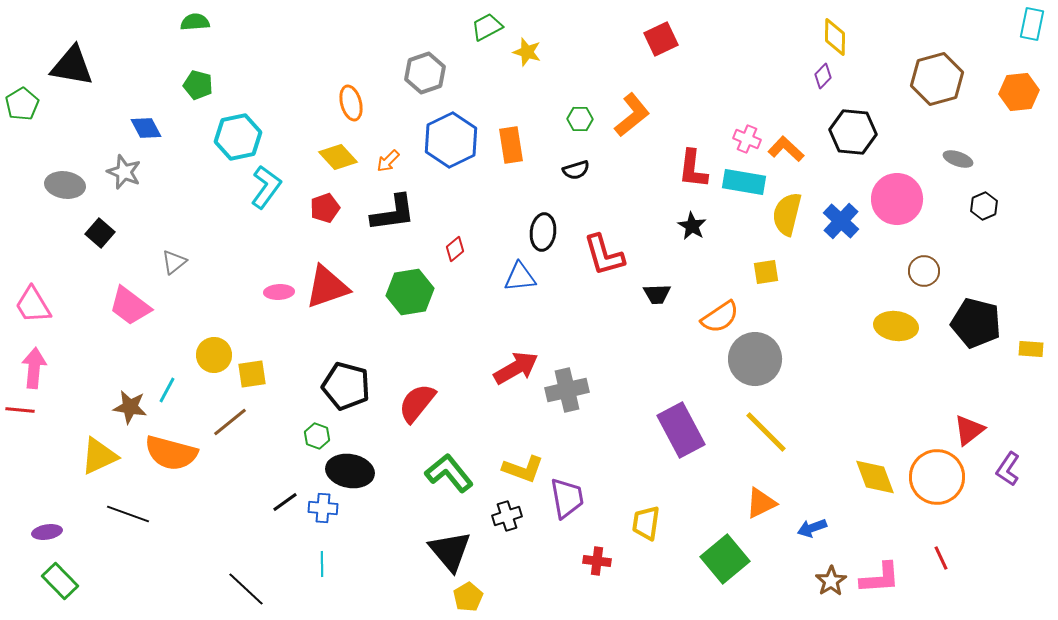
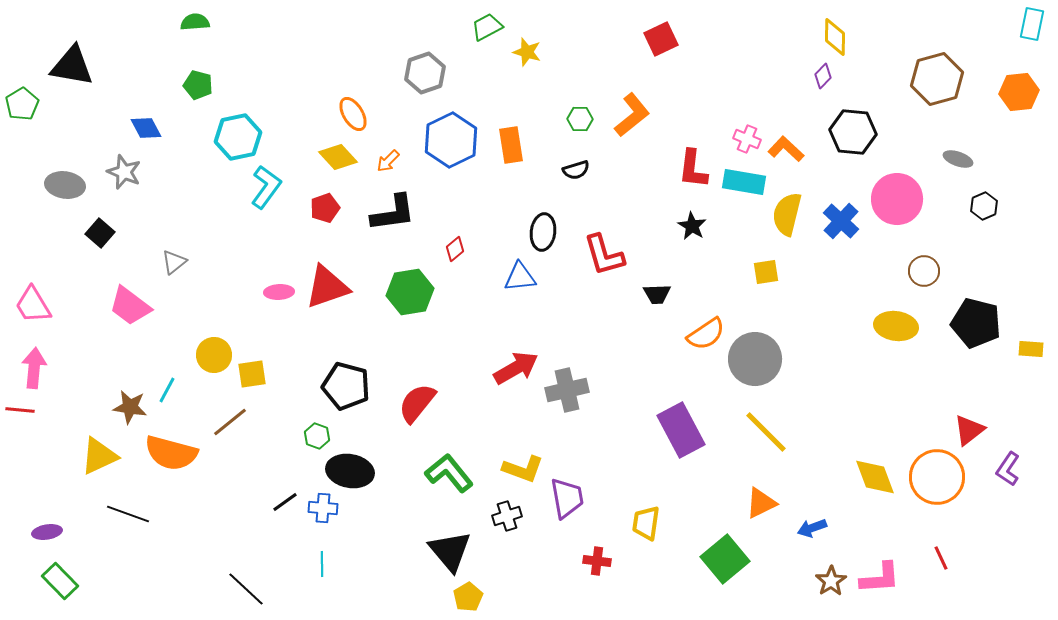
orange ellipse at (351, 103): moved 2 px right, 11 px down; rotated 16 degrees counterclockwise
orange semicircle at (720, 317): moved 14 px left, 17 px down
